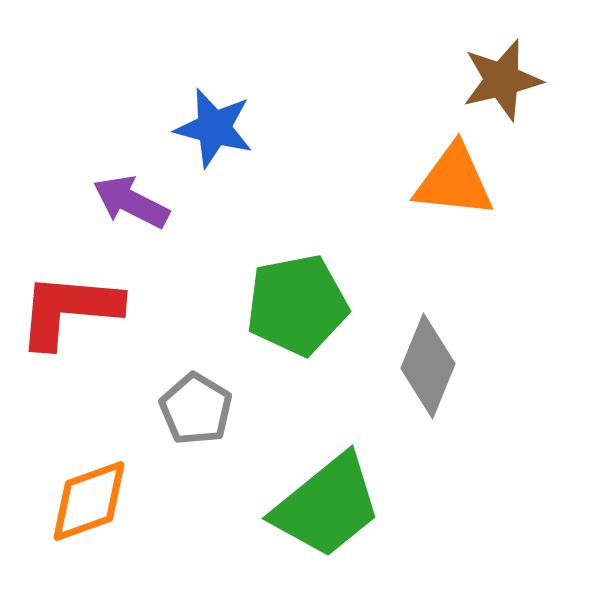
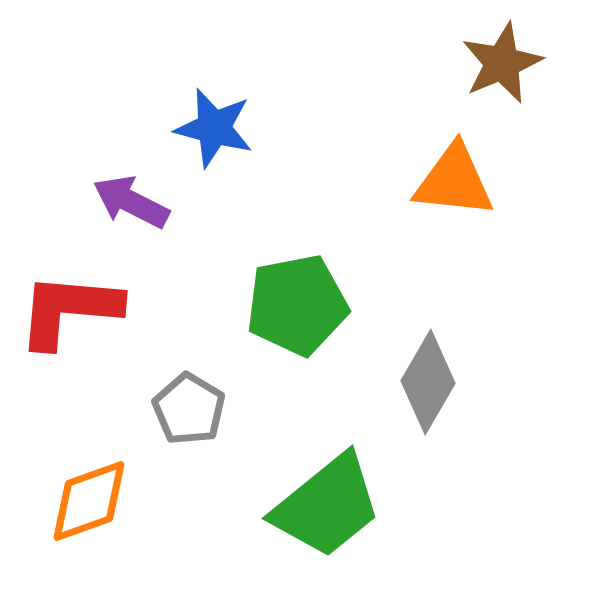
brown star: moved 17 px up; rotated 10 degrees counterclockwise
gray diamond: moved 16 px down; rotated 8 degrees clockwise
gray pentagon: moved 7 px left
